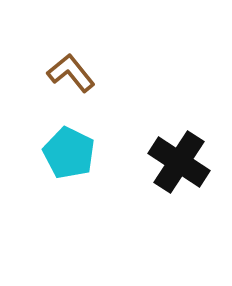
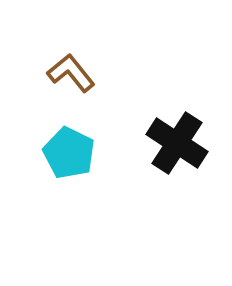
black cross: moved 2 px left, 19 px up
